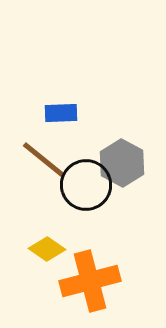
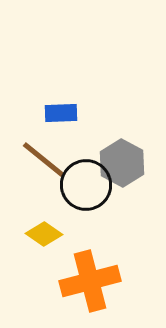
yellow diamond: moved 3 px left, 15 px up
